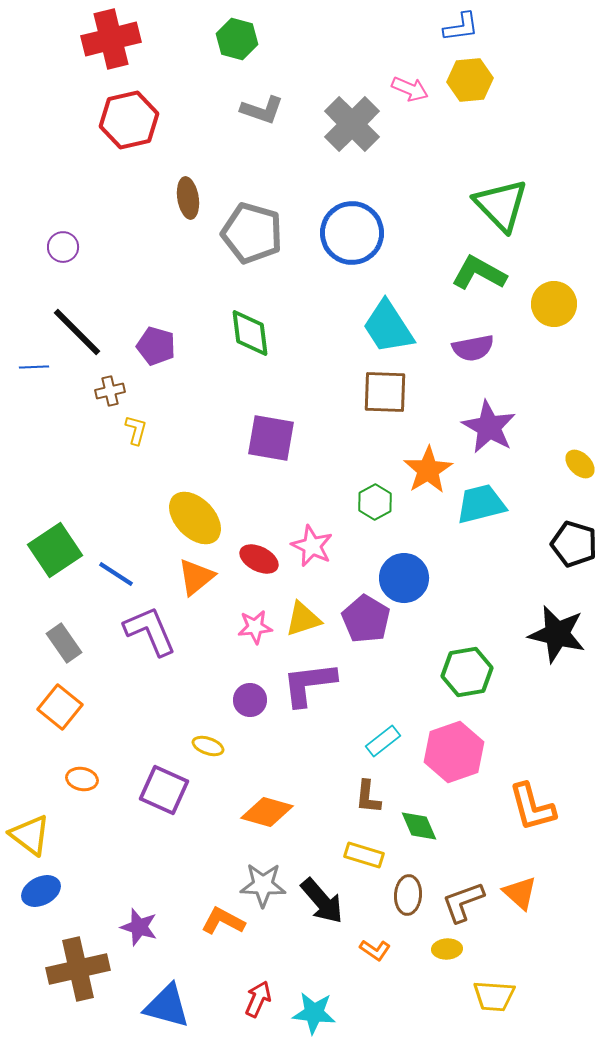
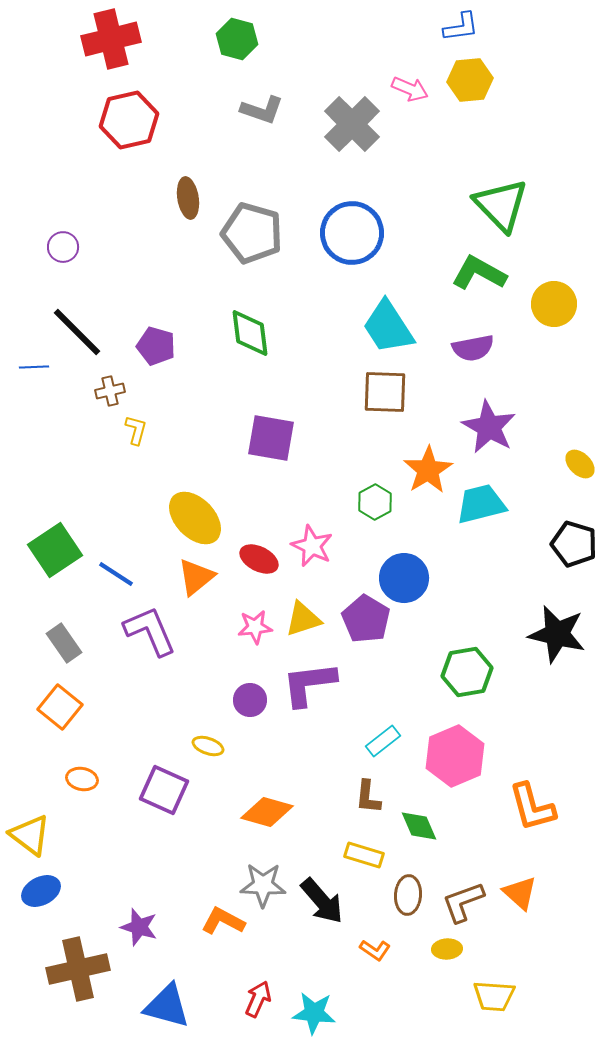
pink hexagon at (454, 752): moved 1 px right, 4 px down; rotated 4 degrees counterclockwise
